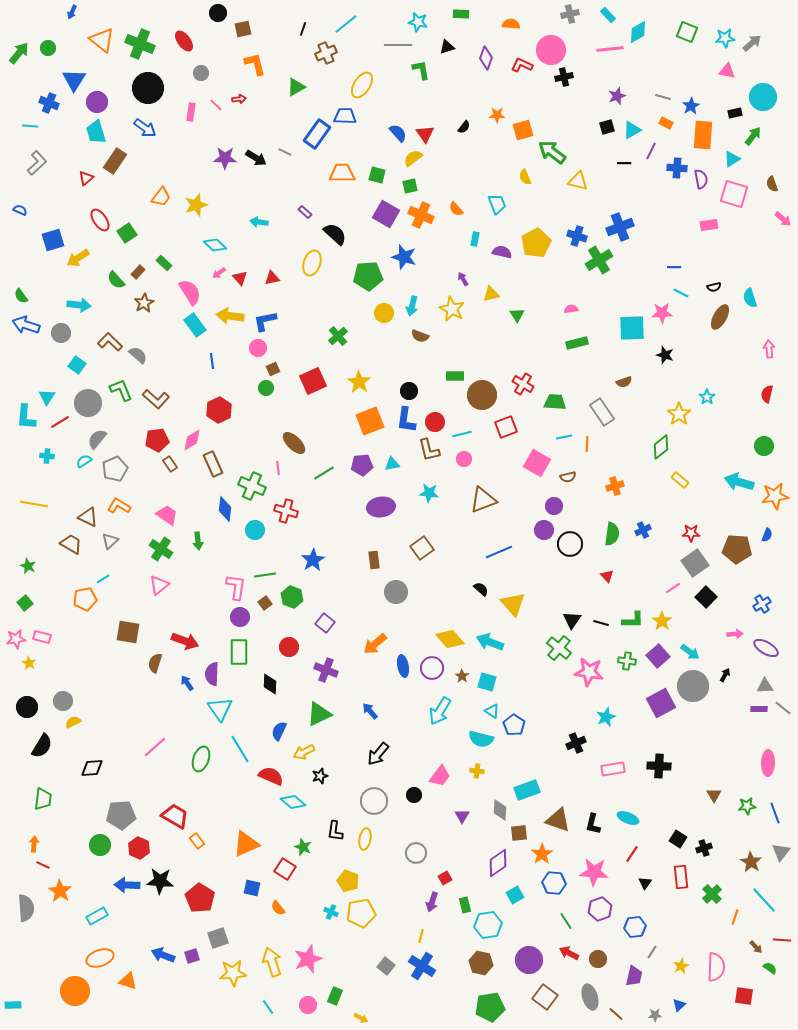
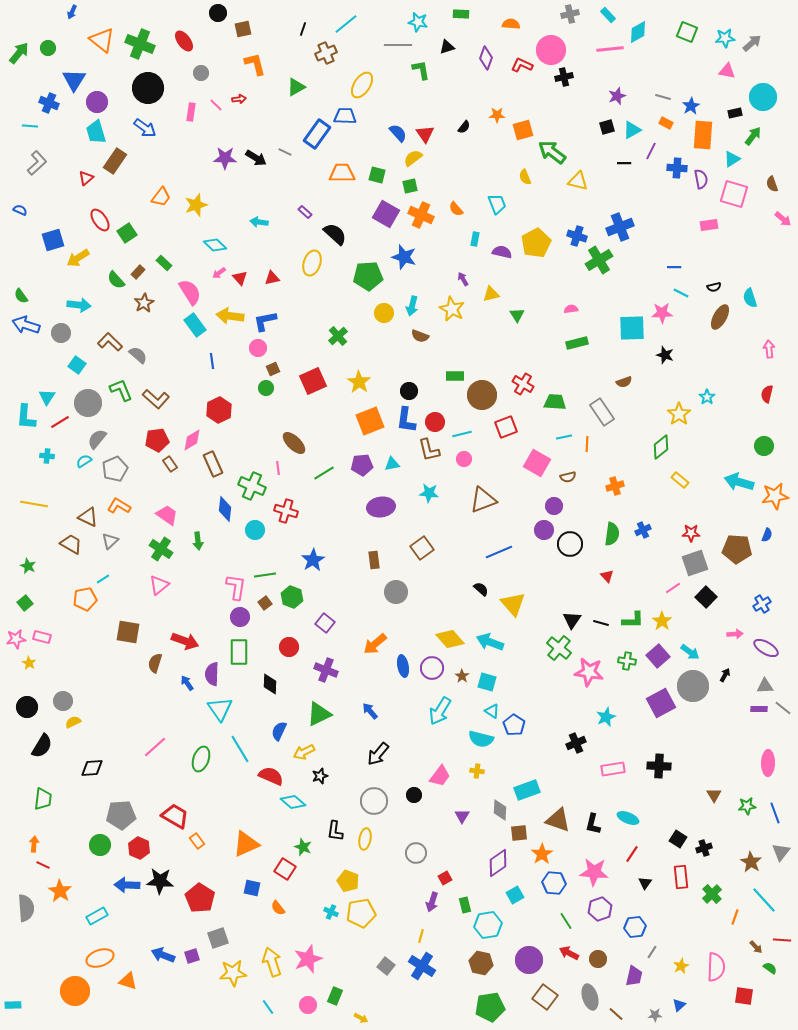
gray square at (695, 563): rotated 16 degrees clockwise
